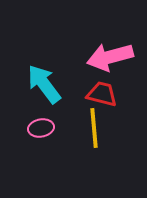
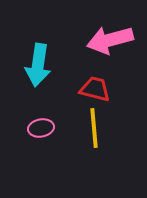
pink arrow: moved 17 px up
cyan arrow: moved 6 px left, 19 px up; rotated 135 degrees counterclockwise
red trapezoid: moved 7 px left, 5 px up
